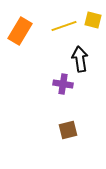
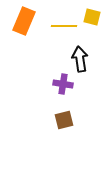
yellow square: moved 1 px left, 3 px up
yellow line: rotated 20 degrees clockwise
orange rectangle: moved 4 px right, 10 px up; rotated 8 degrees counterclockwise
brown square: moved 4 px left, 10 px up
